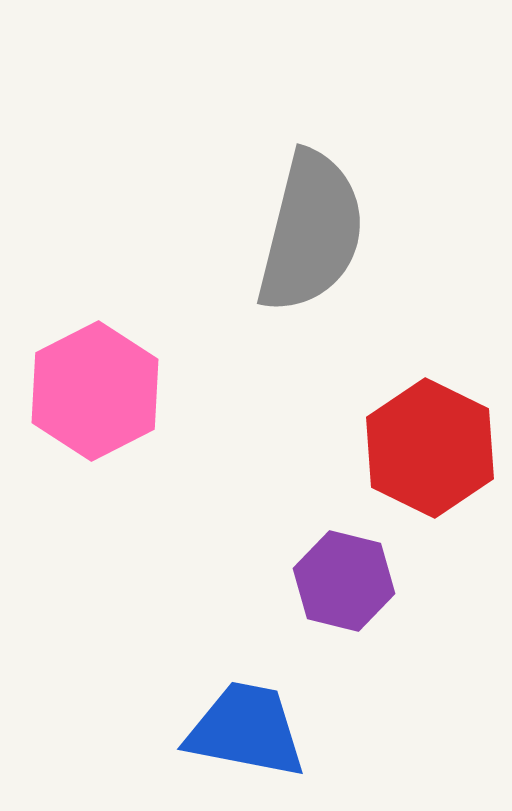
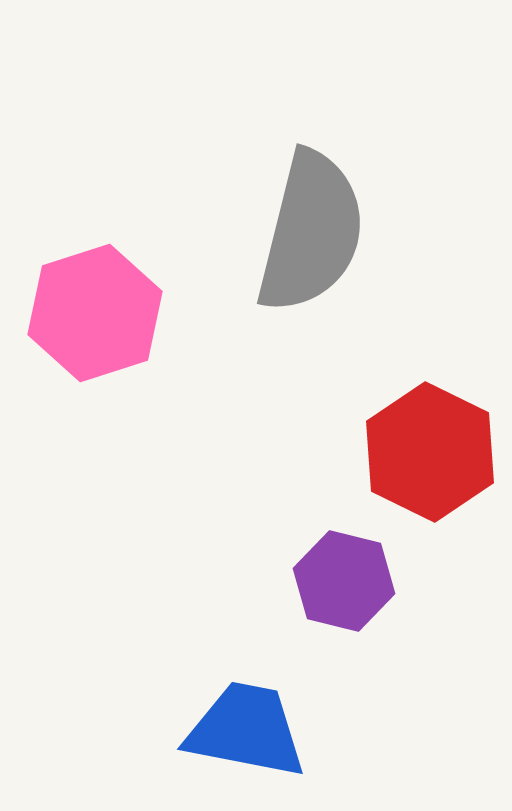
pink hexagon: moved 78 px up; rotated 9 degrees clockwise
red hexagon: moved 4 px down
